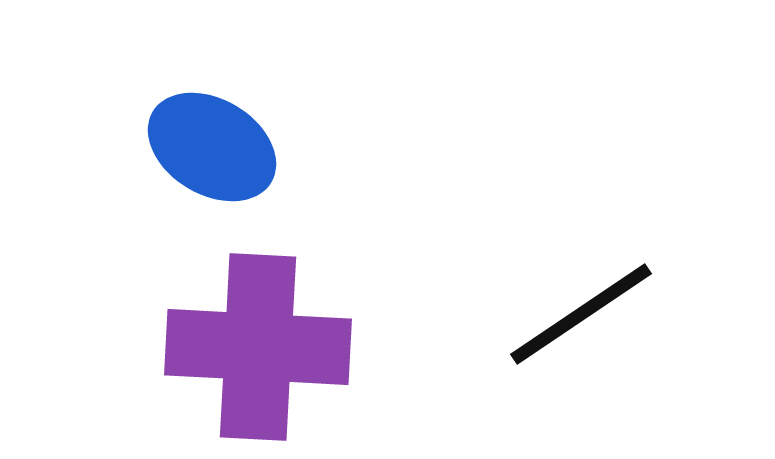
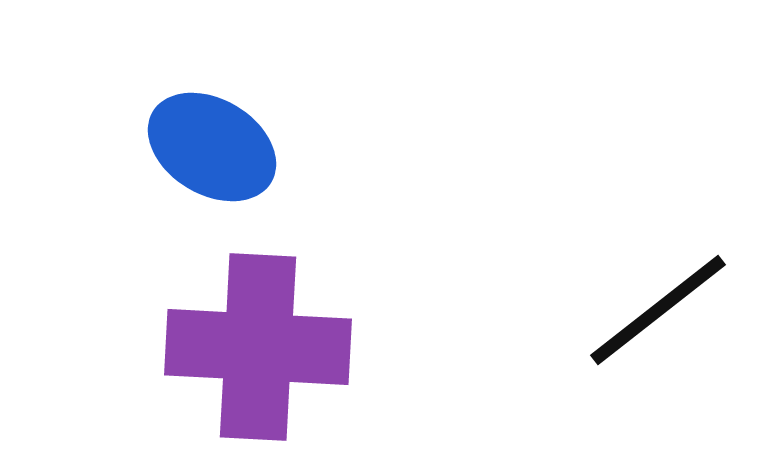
black line: moved 77 px right, 4 px up; rotated 4 degrees counterclockwise
